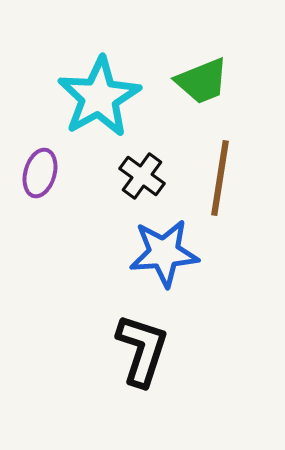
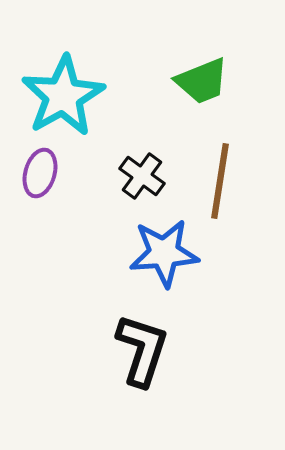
cyan star: moved 36 px left, 1 px up
brown line: moved 3 px down
